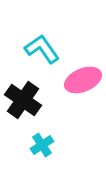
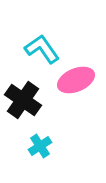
pink ellipse: moved 7 px left
cyan cross: moved 2 px left, 1 px down
